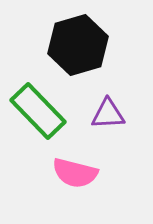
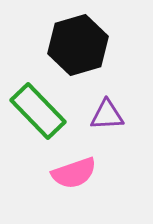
purple triangle: moved 1 px left, 1 px down
pink semicircle: moved 1 px left; rotated 33 degrees counterclockwise
